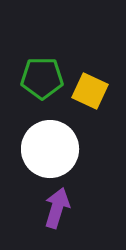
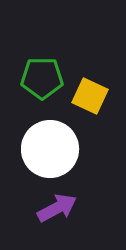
yellow square: moved 5 px down
purple arrow: rotated 45 degrees clockwise
